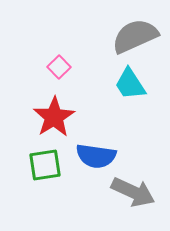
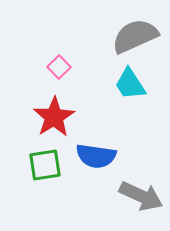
gray arrow: moved 8 px right, 4 px down
